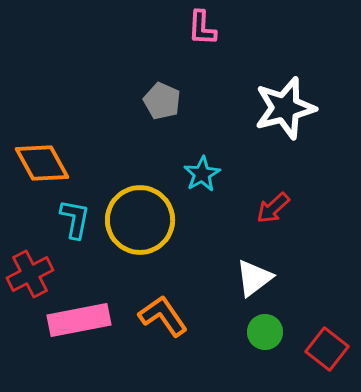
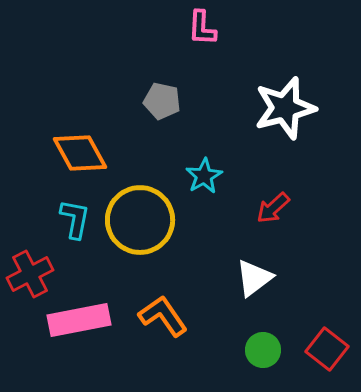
gray pentagon: rotated 12 degrees counterclockwise
orange diamond: moved 38 px right, 10 px up
cyan star: moved 2 px right, 2 px down
green circle: moved 2 px left, 18 px down
